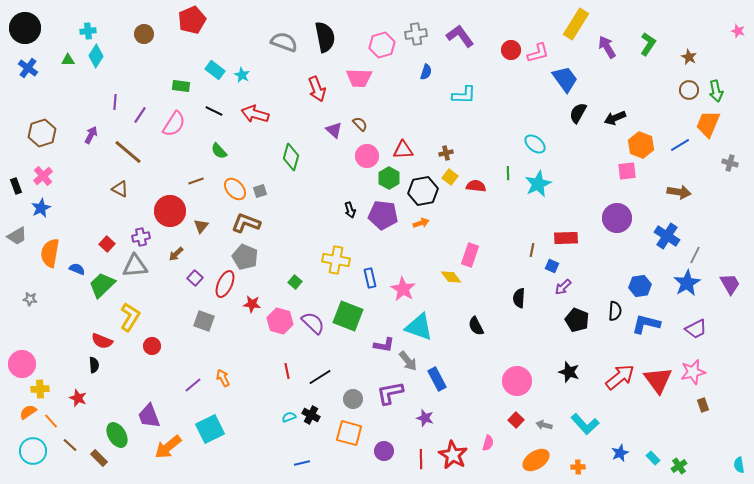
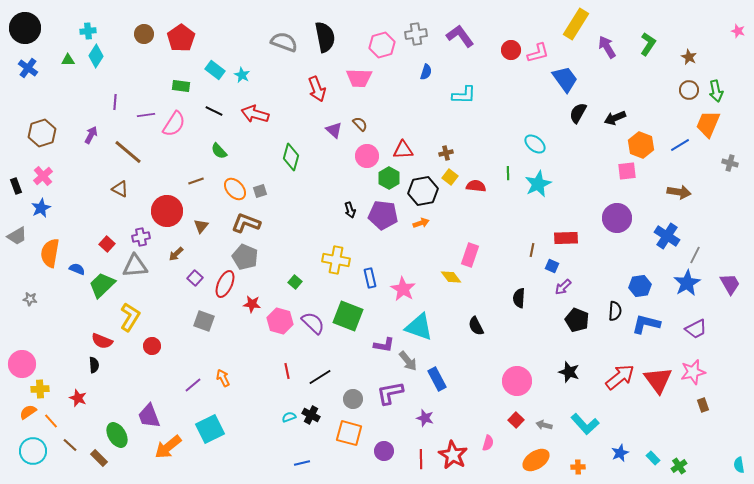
red pentagon at (192, 20): moved 11 px left, 18 px down; rotated 12 degrees counterclockwise
purple line at (140, 115): moved 6 px right; rotated 48 degrees clockwise
red circle at (170, 211): moved 3 px left
